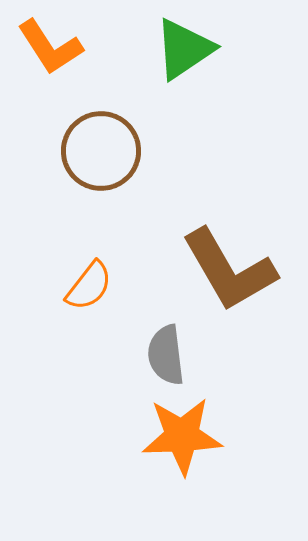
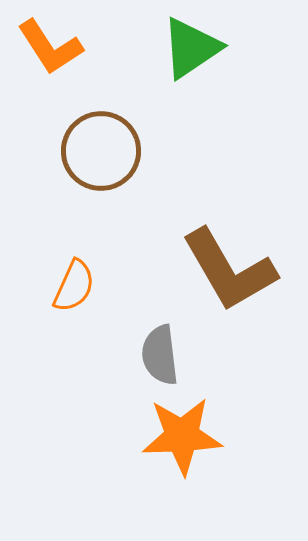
green triangle: moved 7 px right, 1 px up
orange semicircle: moved 15 px left; rotated 14 degrees counterclockwise
gray semicircle: moved 6 px left
